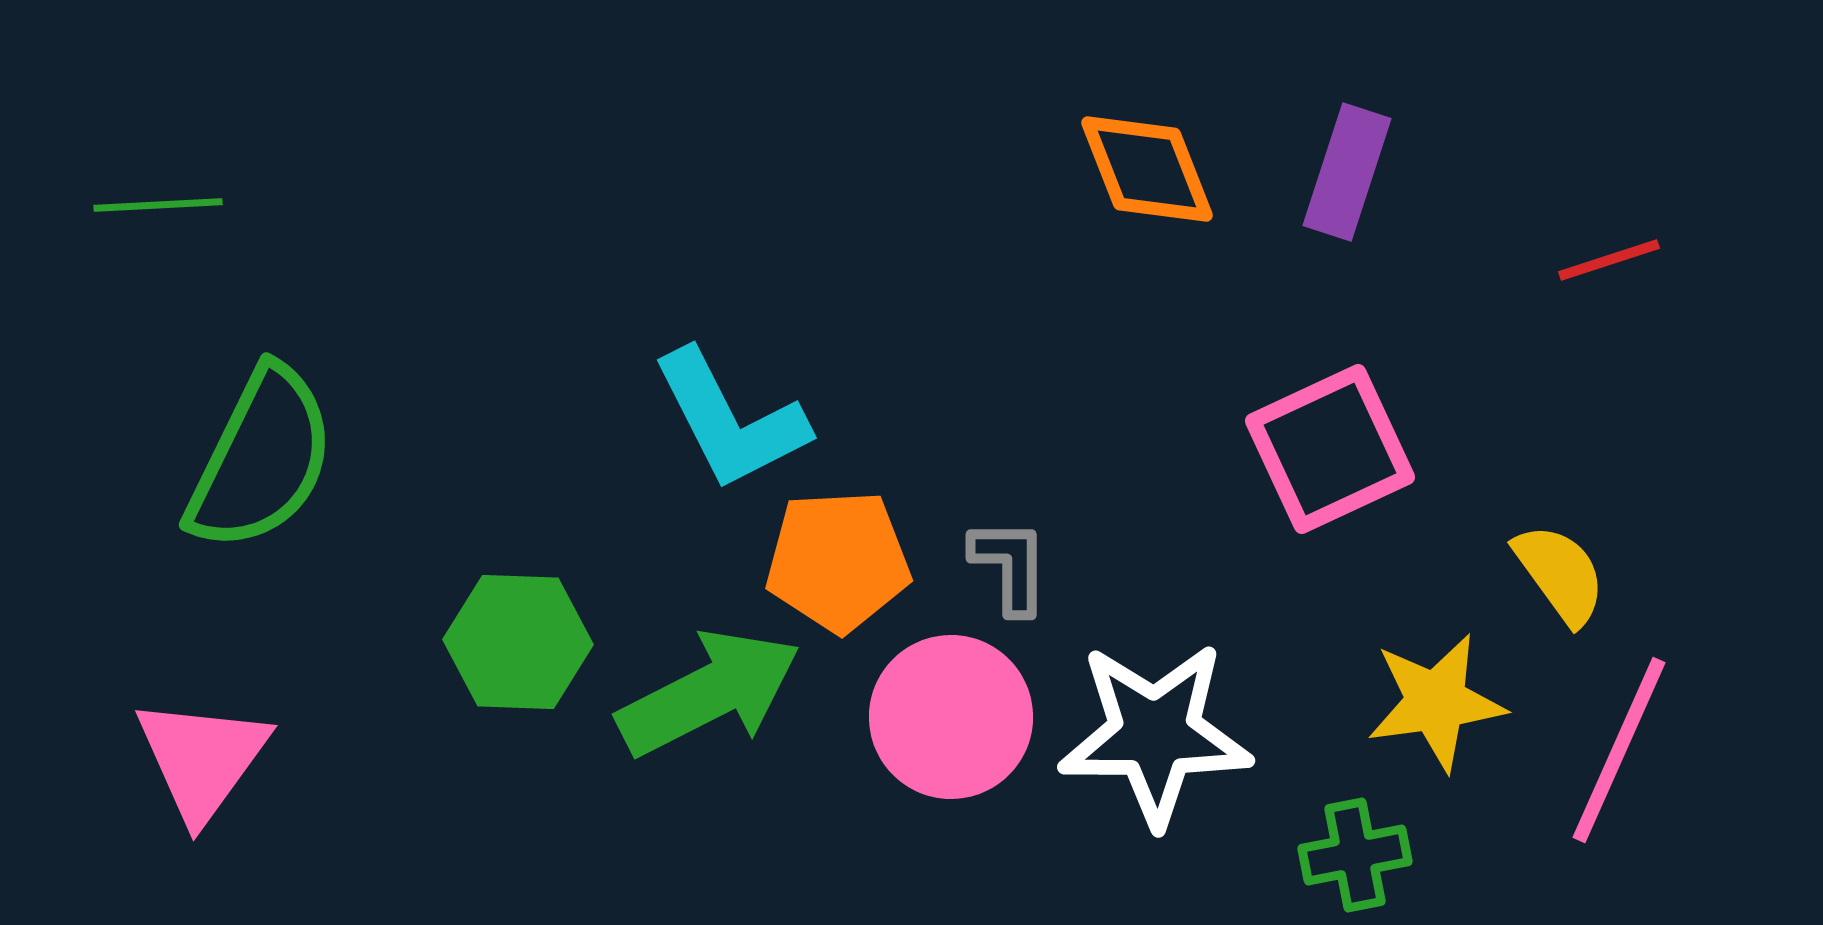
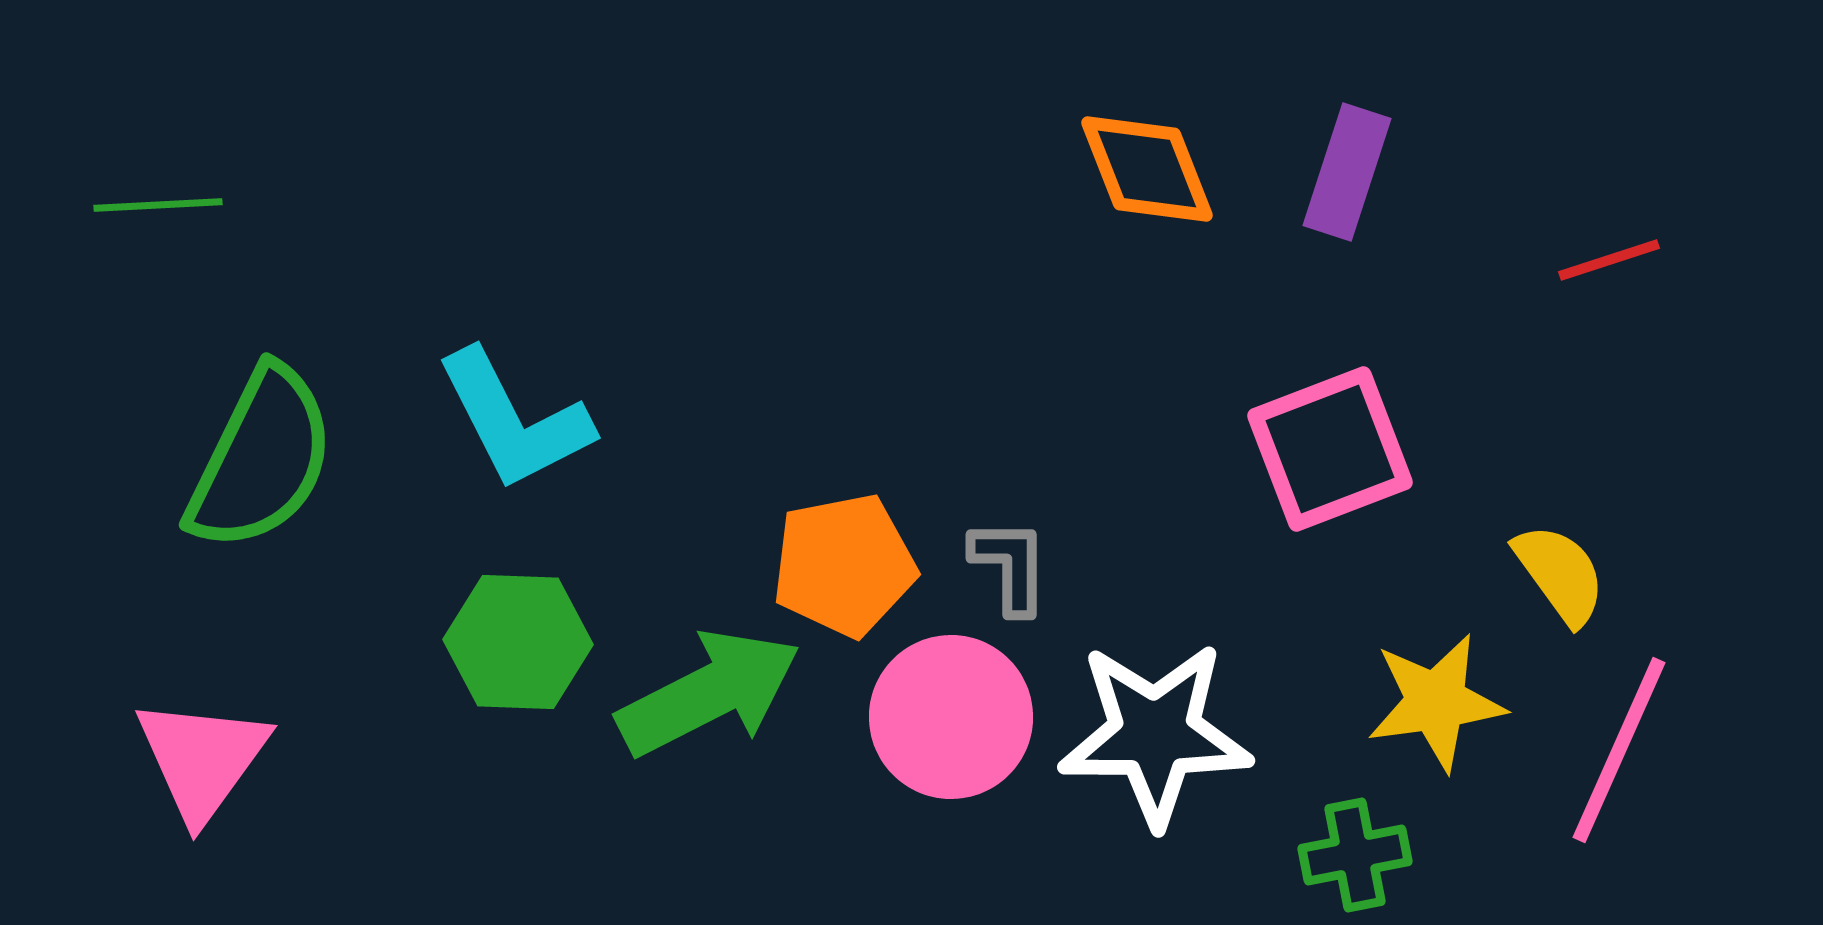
cyan L-shape: moved 216 px left
pink square: rotated 4 degrees clockwise
orange pentagon: moved 6 px right, 4 px down; rotated 8 degrees counterclockwise
